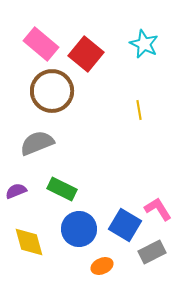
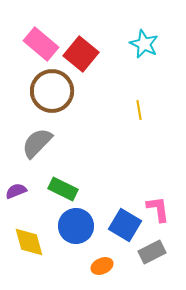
red square: moved 5 px left
gray semicircle: rotated 24 degrees counterclockwise
green rectangle: moved 1 px right
pink L-shape: rotated 24 degrees clockwise
blue circle: moved 3 px left, 3 px up
